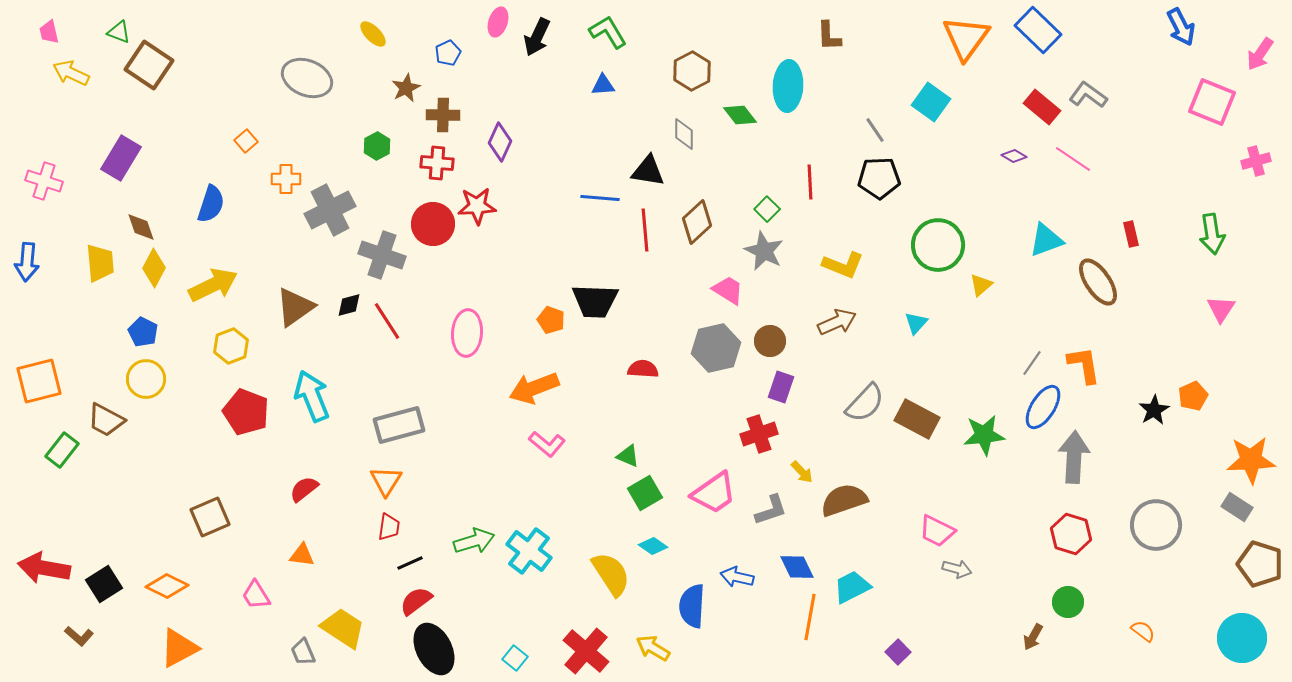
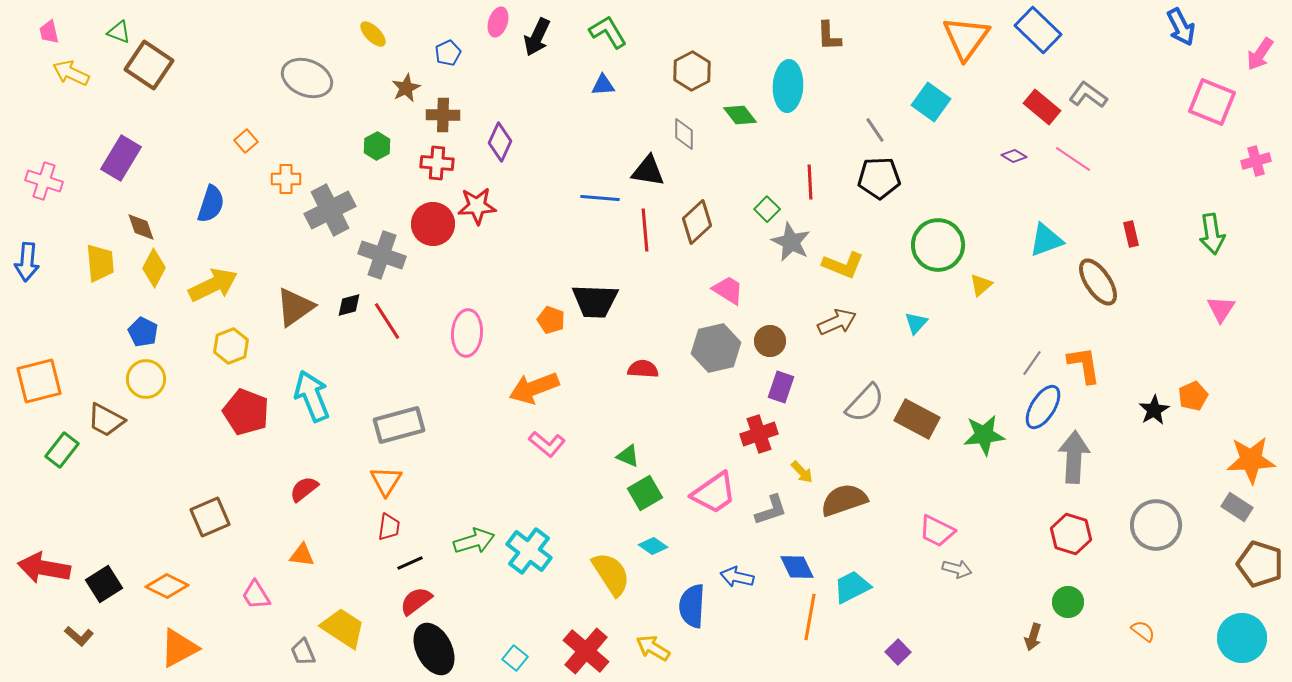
gray star at (764, 251): moved 27 px right, 9 px up
brown arrow at (1033, 637): rotated 12 degrees counterclockwise
